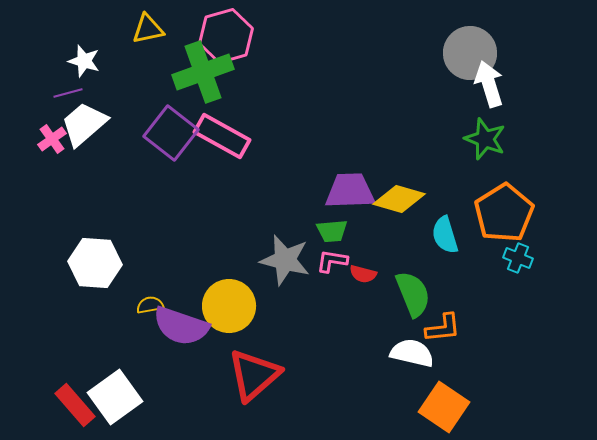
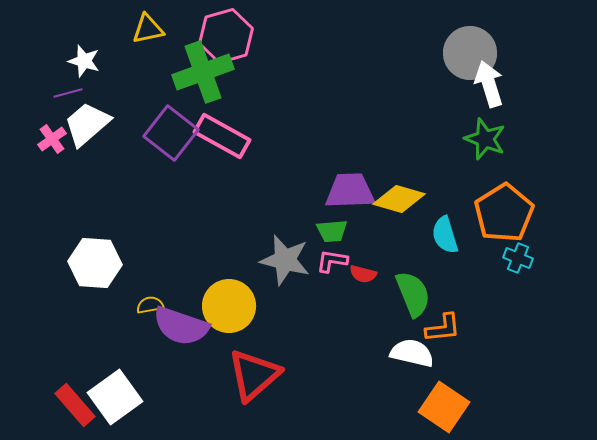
white trapezoid: moved 3 px right
